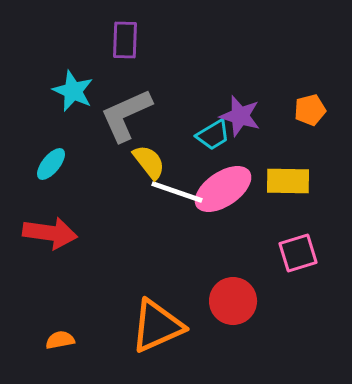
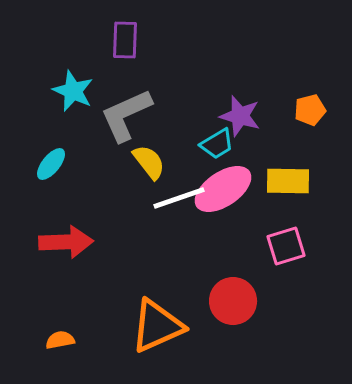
cyan trapezoid: moved 4 px right, 9 px down
white line: moved 2 px right, 6 px down; rotated 38 degrees counterclockwise
red arrow: moved 16 px right, 9 px down; rotated 10 degrees counterclockwise
pink square: moved 12 px left, 7 px up
